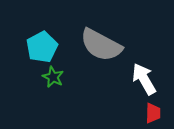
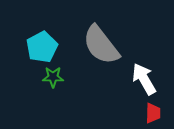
gray semicircle: rotated 24 degrees clockwise
green star: rotated 25 degrees counterclockwise
